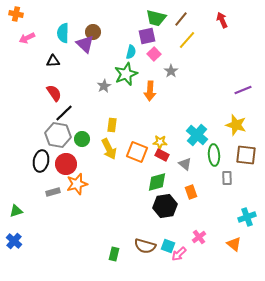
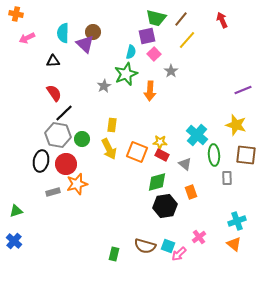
cyan cross at (247, 217): moved 10 px left, 4 px down
